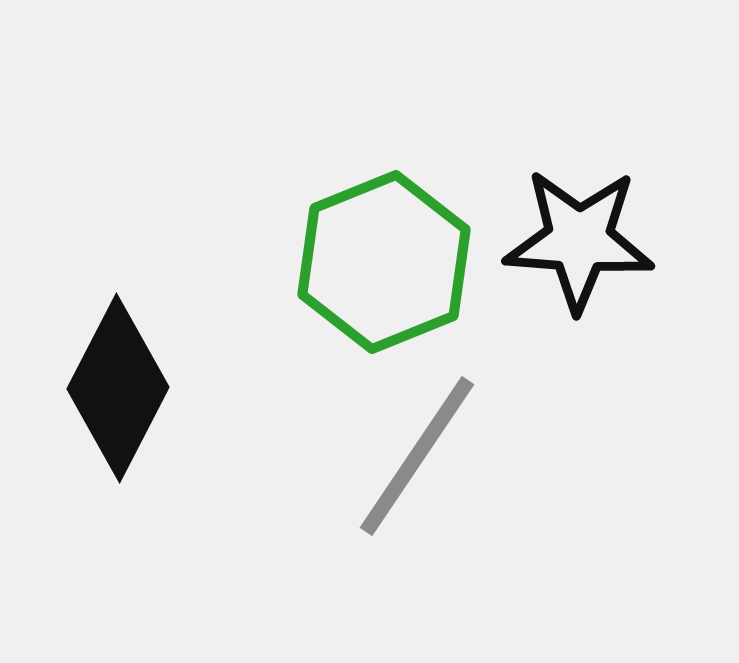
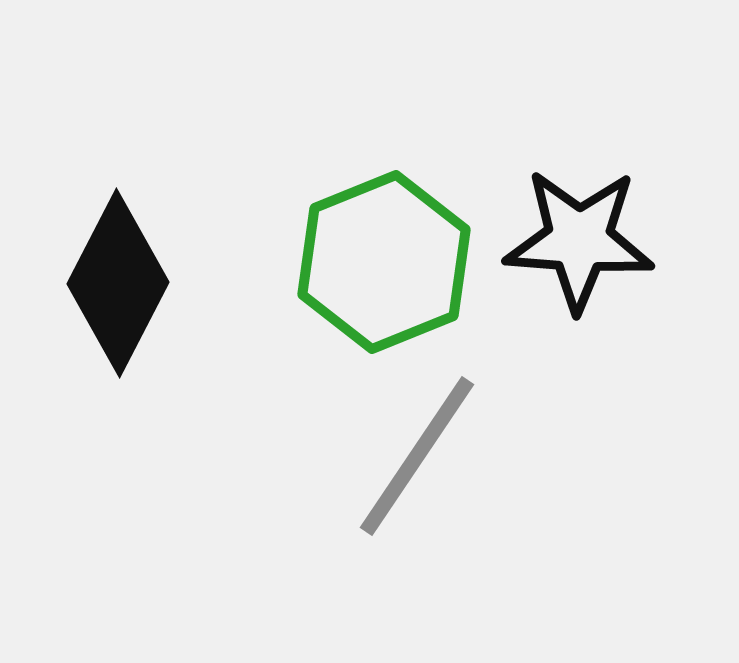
black diamond: moved 105 px up
